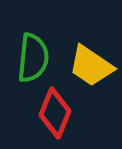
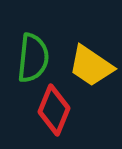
red diamond: moved 1 px left, 3 px up
